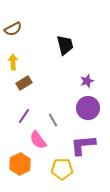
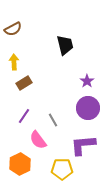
yellow arrow: moved 1 px right
purple star: rotated 16 degrees counterclockwise
